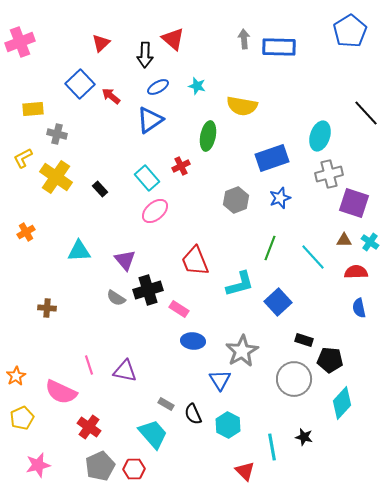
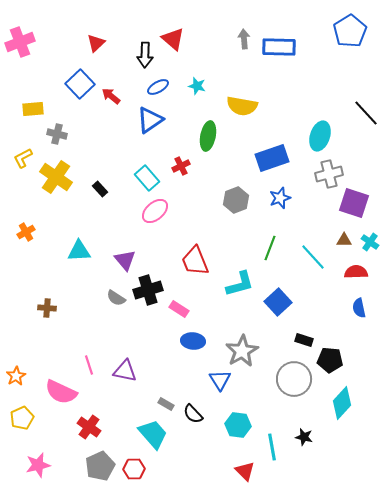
red triangle at (101, 43): moved 5 px left
black semicircle at (193, 414): rotated 20 degrees counterclockwise
cyan hexagon at (228, 425): moved 10 px right; rotated 20 degrees counterclockwise
